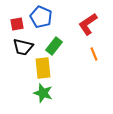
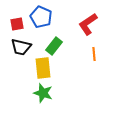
black trapezoid: moved 2 px left
orange line: rotated 16 degrees clockwise
